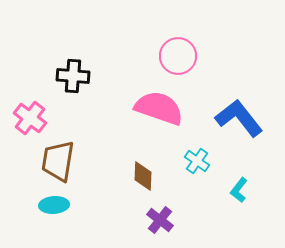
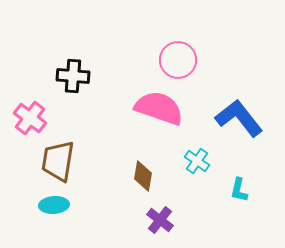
pink circle: moved 4 px down
brown diamond: rotated 8 degrees clockwise
cyan L-shape: rotated 25 degrees counterclockwise
